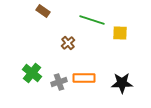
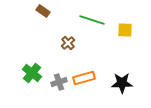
yellow square: moved 5 px right, 3 px up
orange rectangle: rotated 15 degrees counterclockwise
